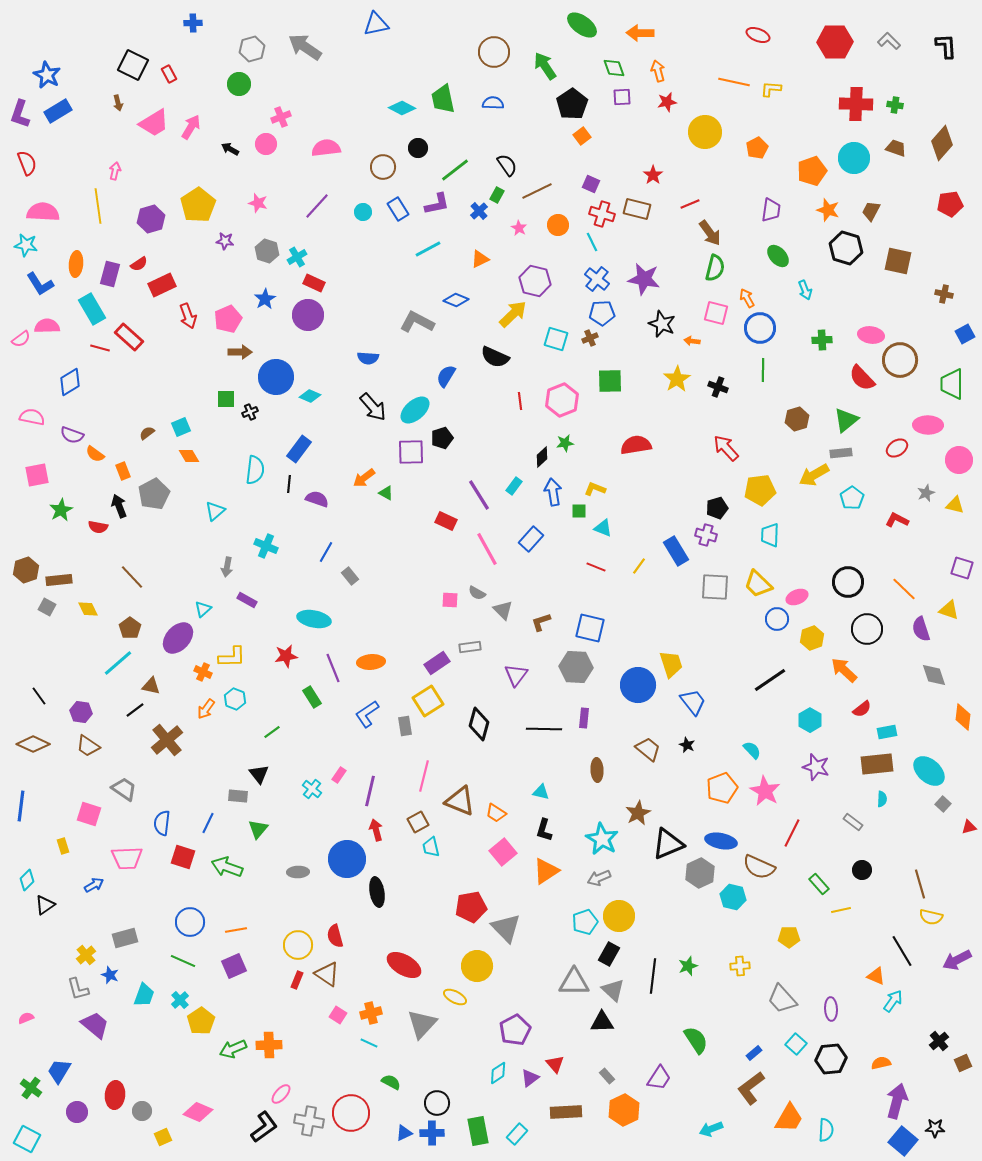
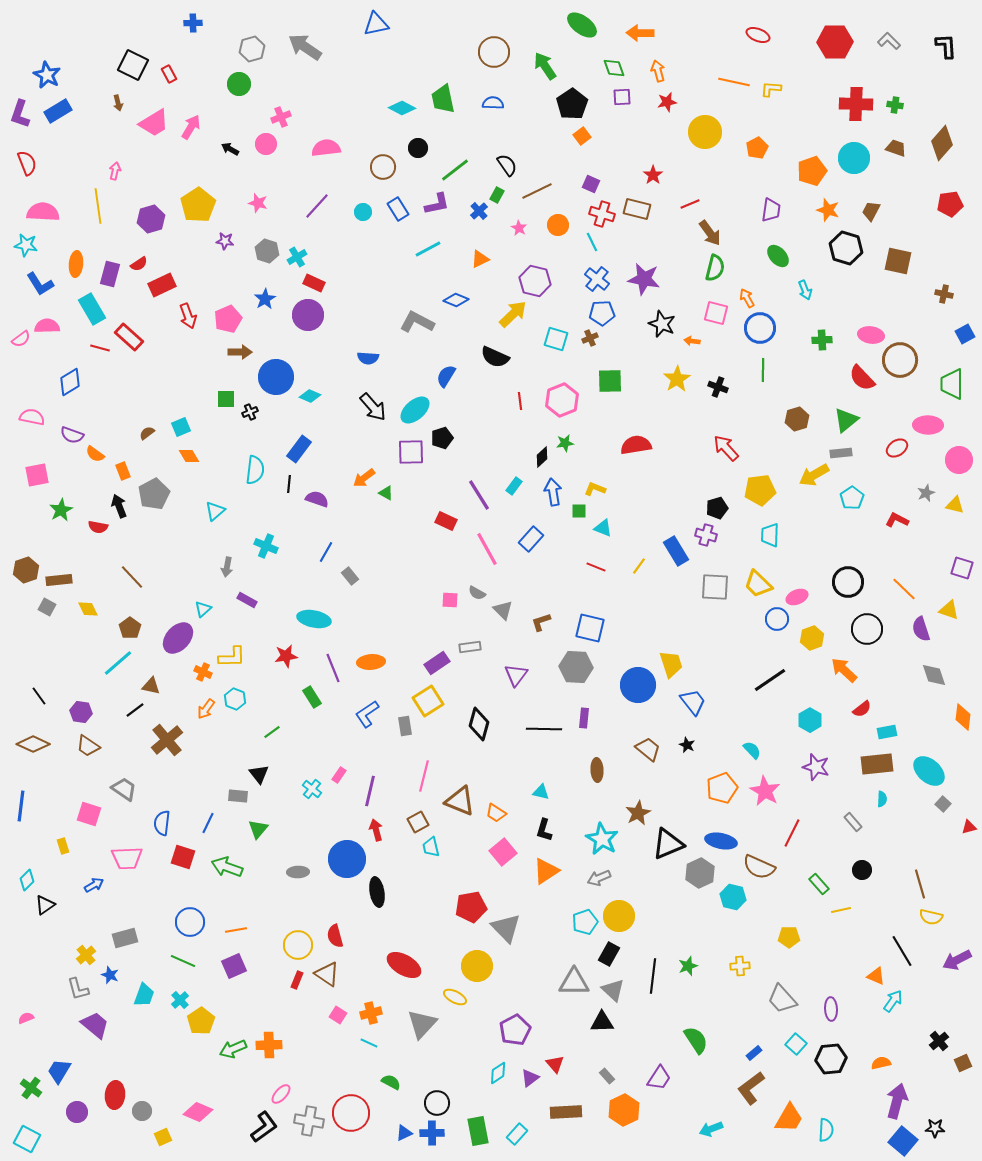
gray rectangle at (853, 822): rotated 12 degrees clockwise
